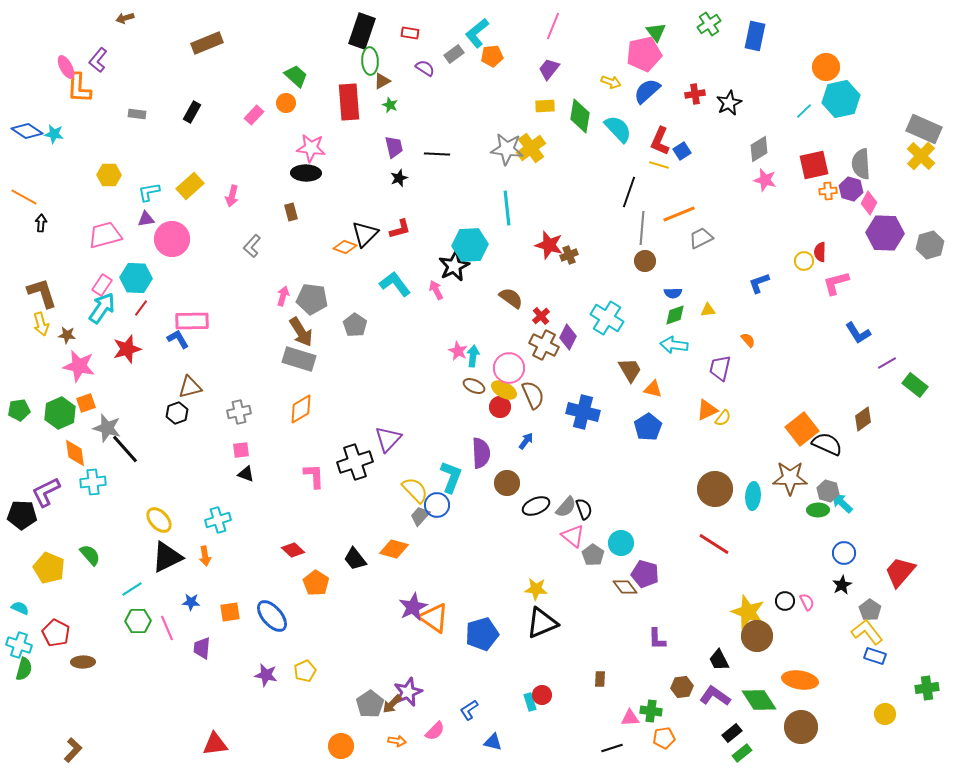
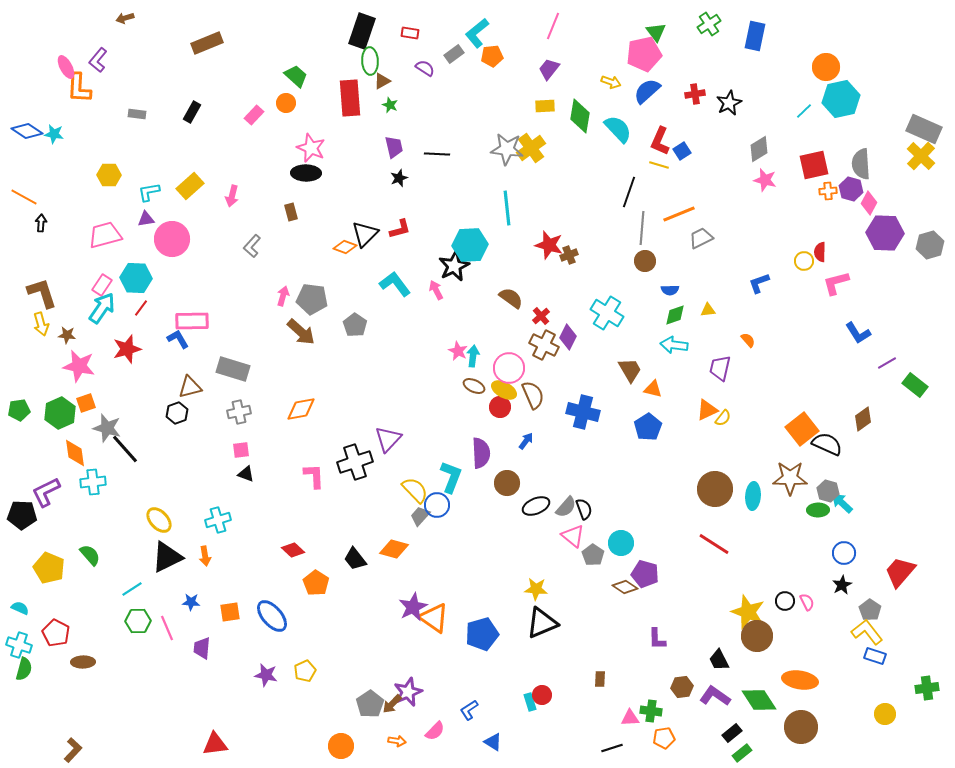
red rectangle at (349, 102): moved 1 px right, 4 px up
pink star at (311, 148): rotated 16 degrees clockwise
blue semicircle at (673, 293): moved 3 px left, 3 px up
cyan cross at (607, 318): moved 5 px up
brown arrow at (301, 332): rotated 16 degrees counterclockwise
gray rectangle at (299, 359): moved 66 px left, 10 px down
orange diamond at (301, 409): rotated 20 degrees clockwise
brown diamond at (625, 587): rotated 20 degrees counterclockwise
blue triangle at (493, 742): rotated 18 degrees clockwise
